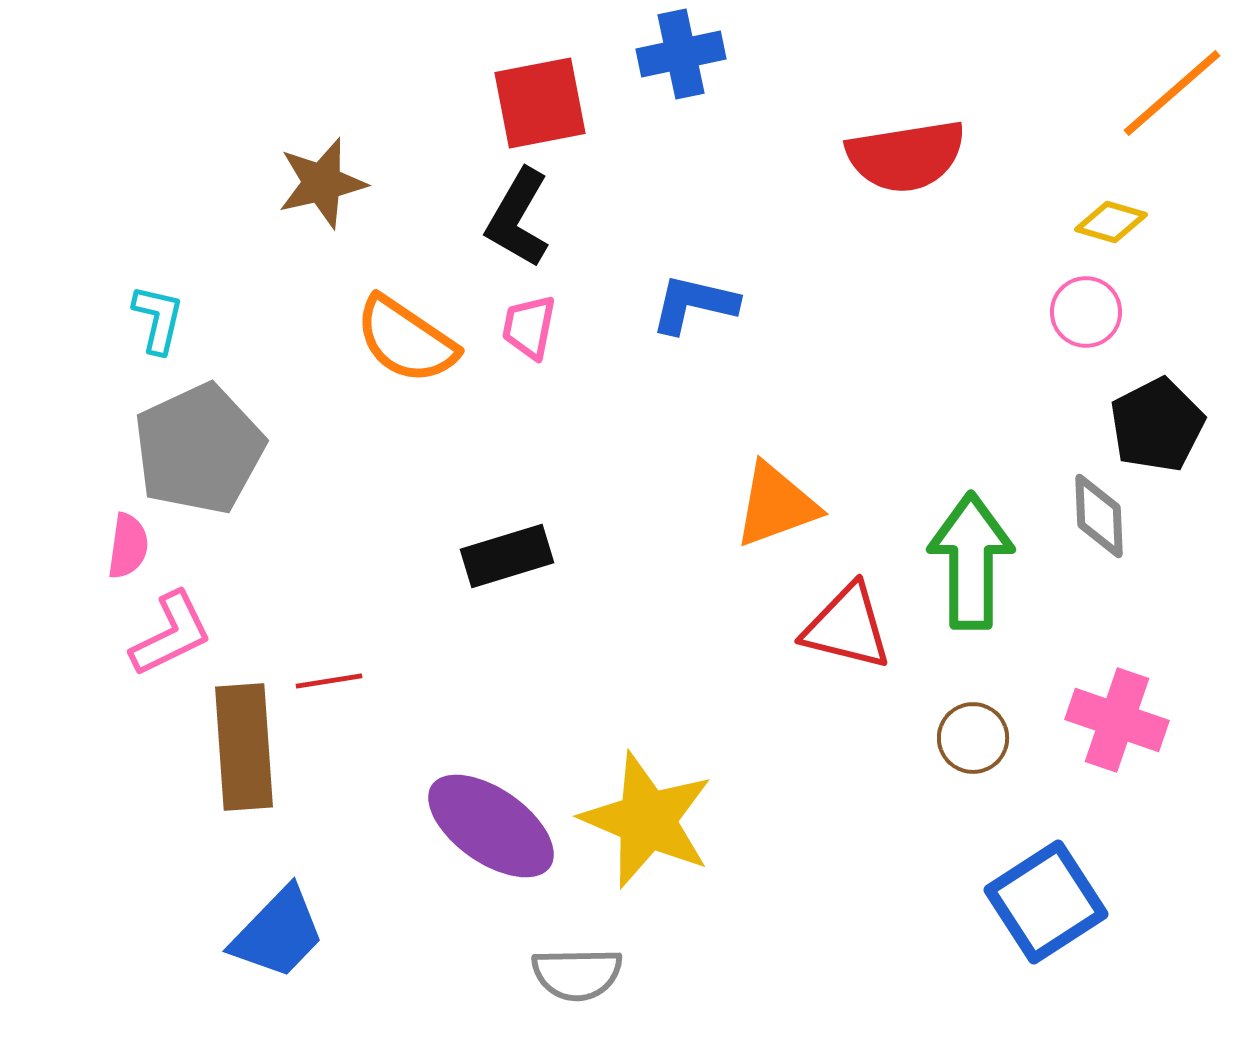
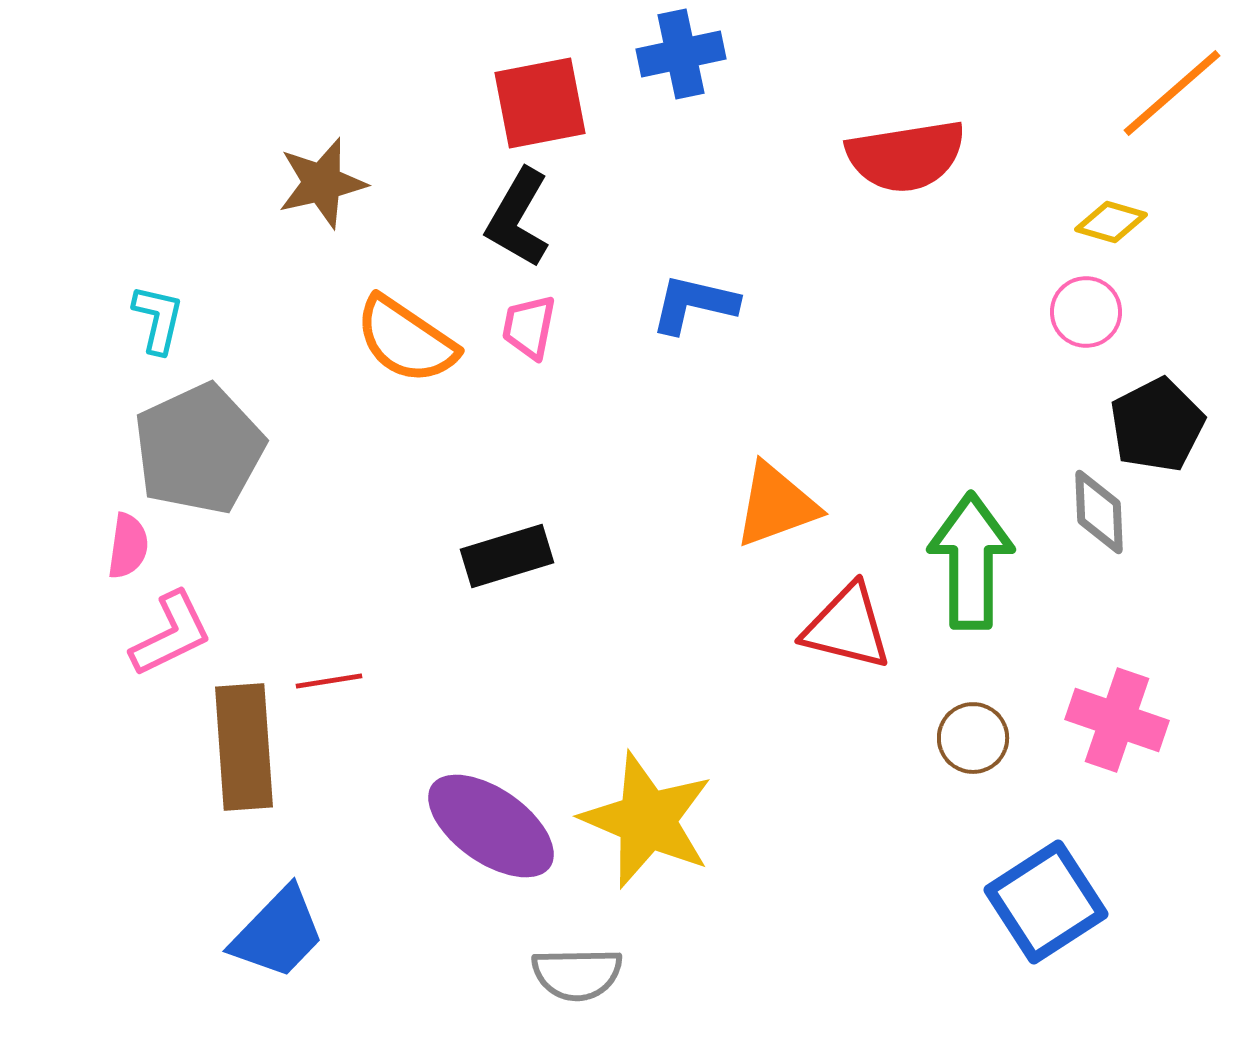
gray diamond: moved 4 px up
